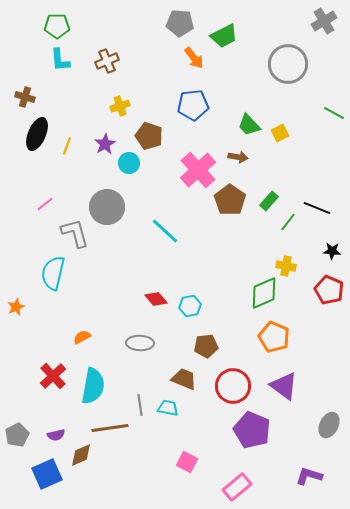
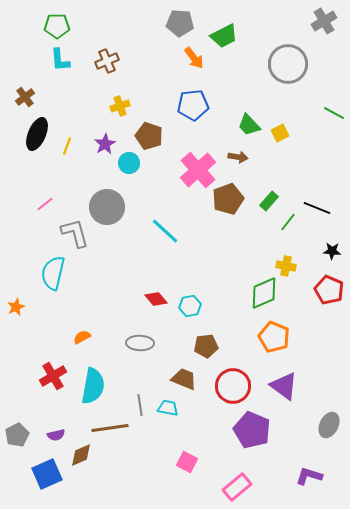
brown cross at (25, 97): rotated 36 degrees clockwise
brown pentagon at (230, 200): moved 2 px left, 1 px up; rotated 16 degrees clockwise
red cross at (53, 376): rotated 12 degrees clockwise
